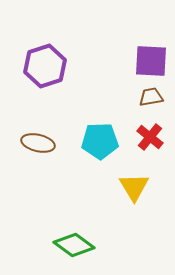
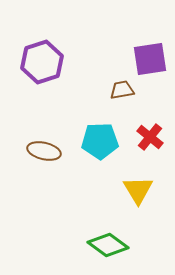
purple square: moved 1 px left, 2 px up; rotated 12 degrees counterclockwise
purple hexagon: moved 3 px left, 4 px up
brown trapezoid: moved 29 px left, 7 px up
brown ellipse: moved 6 px right, 8 px down
yellow triangle: moved 4 px right, 3 px down
green diamond: moved 34 px right
